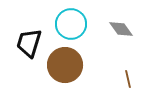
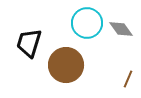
cyan circle: moved 16 px right, 1 px up
brown circle: moved 1 px right
brown line: rotated 36 degrees clockwise
